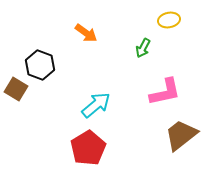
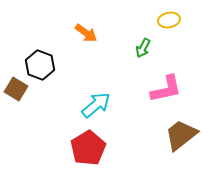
pink L-shape: moved 1 px right, 3 px up
